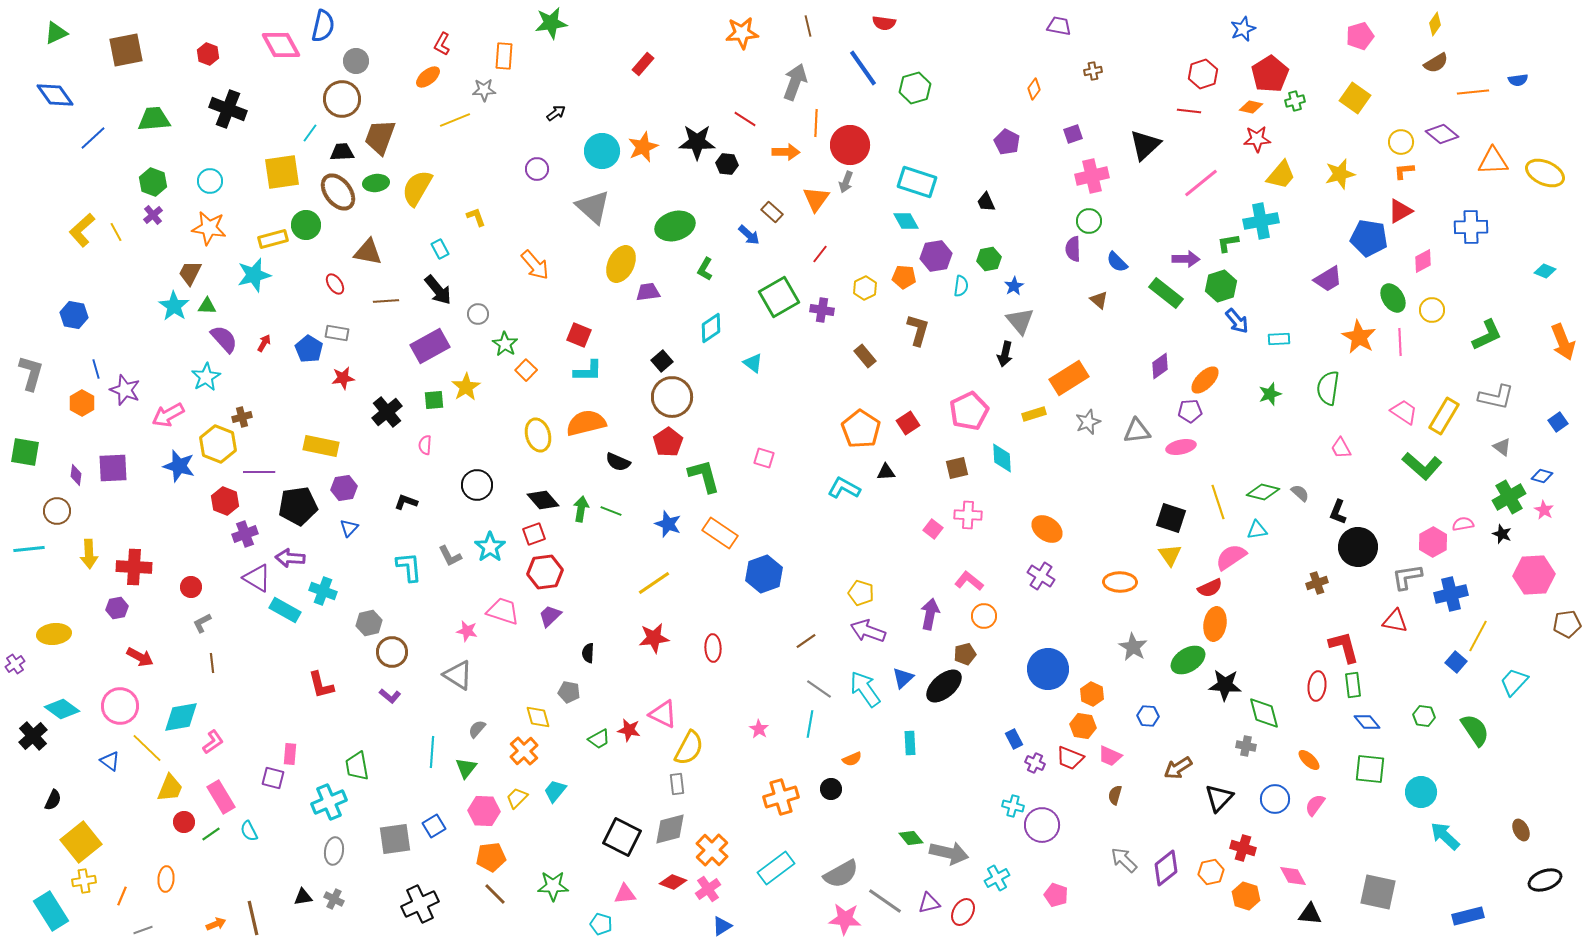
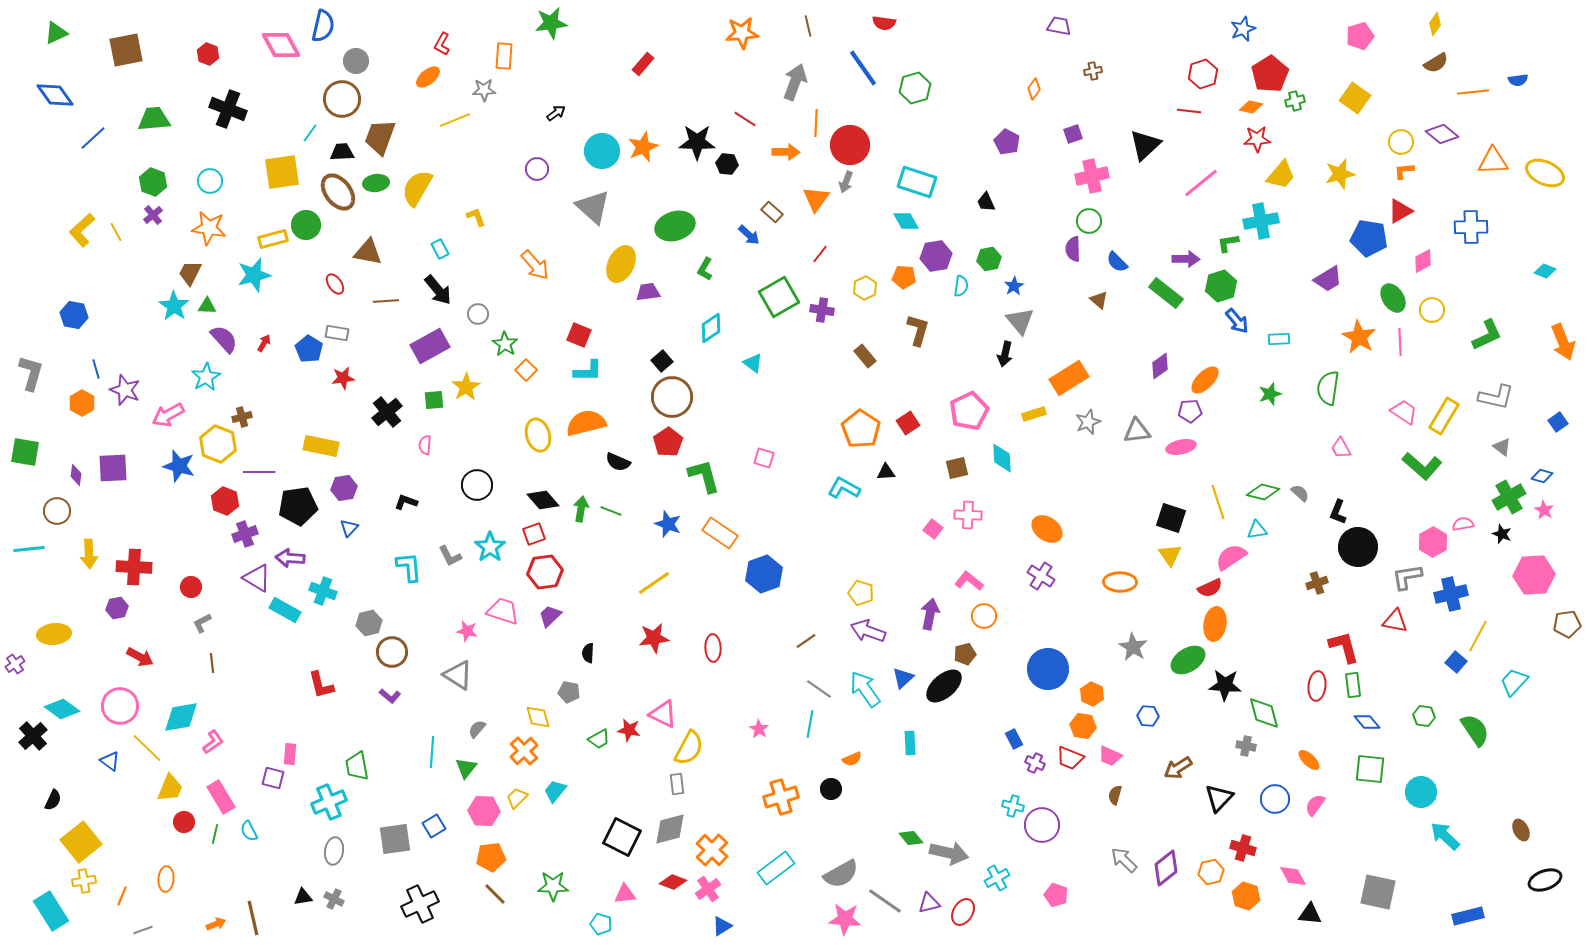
green line at (211, 834): moved 4 px right; rotated 42 degrees counterclockwise
